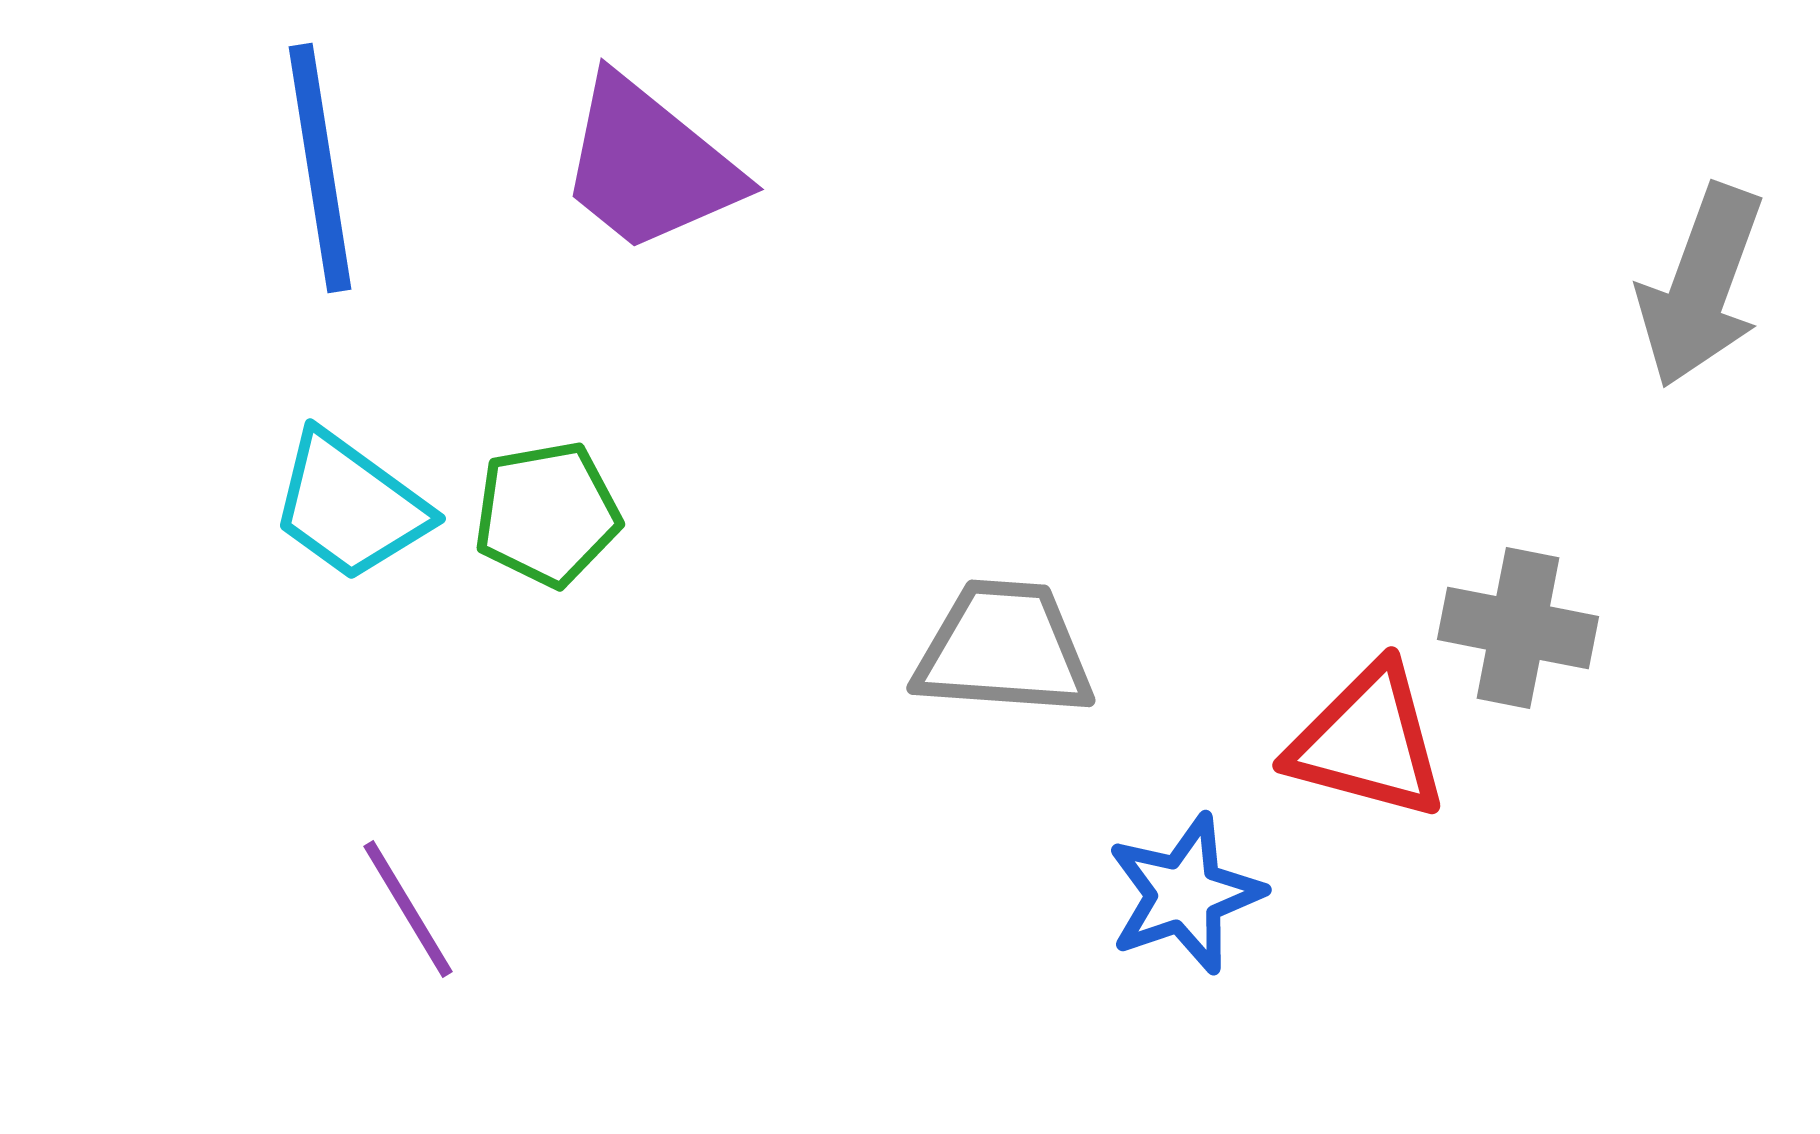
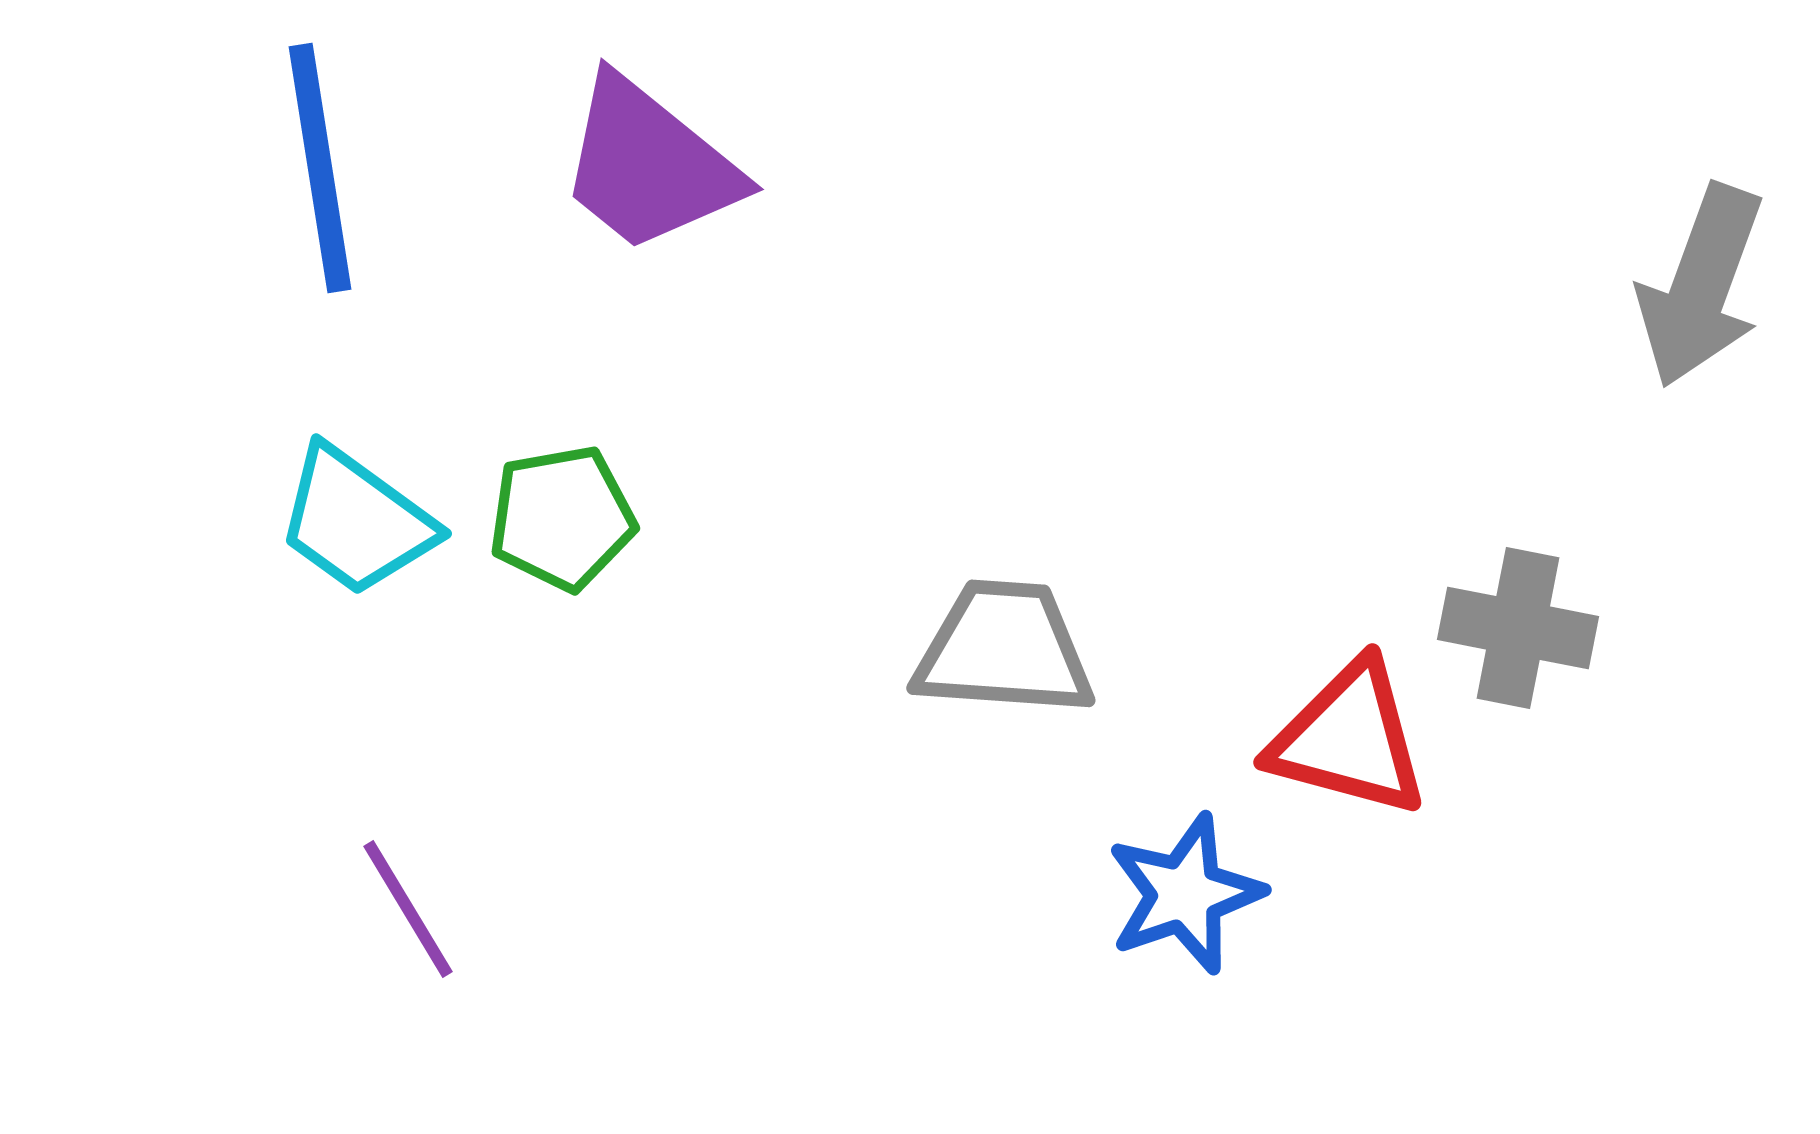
cyan trapezoid: moved 6 px right, 15 px down
green pentagon: moved 15 px right, 4 px down
red triangle: moved 19 px left, 3 px up
